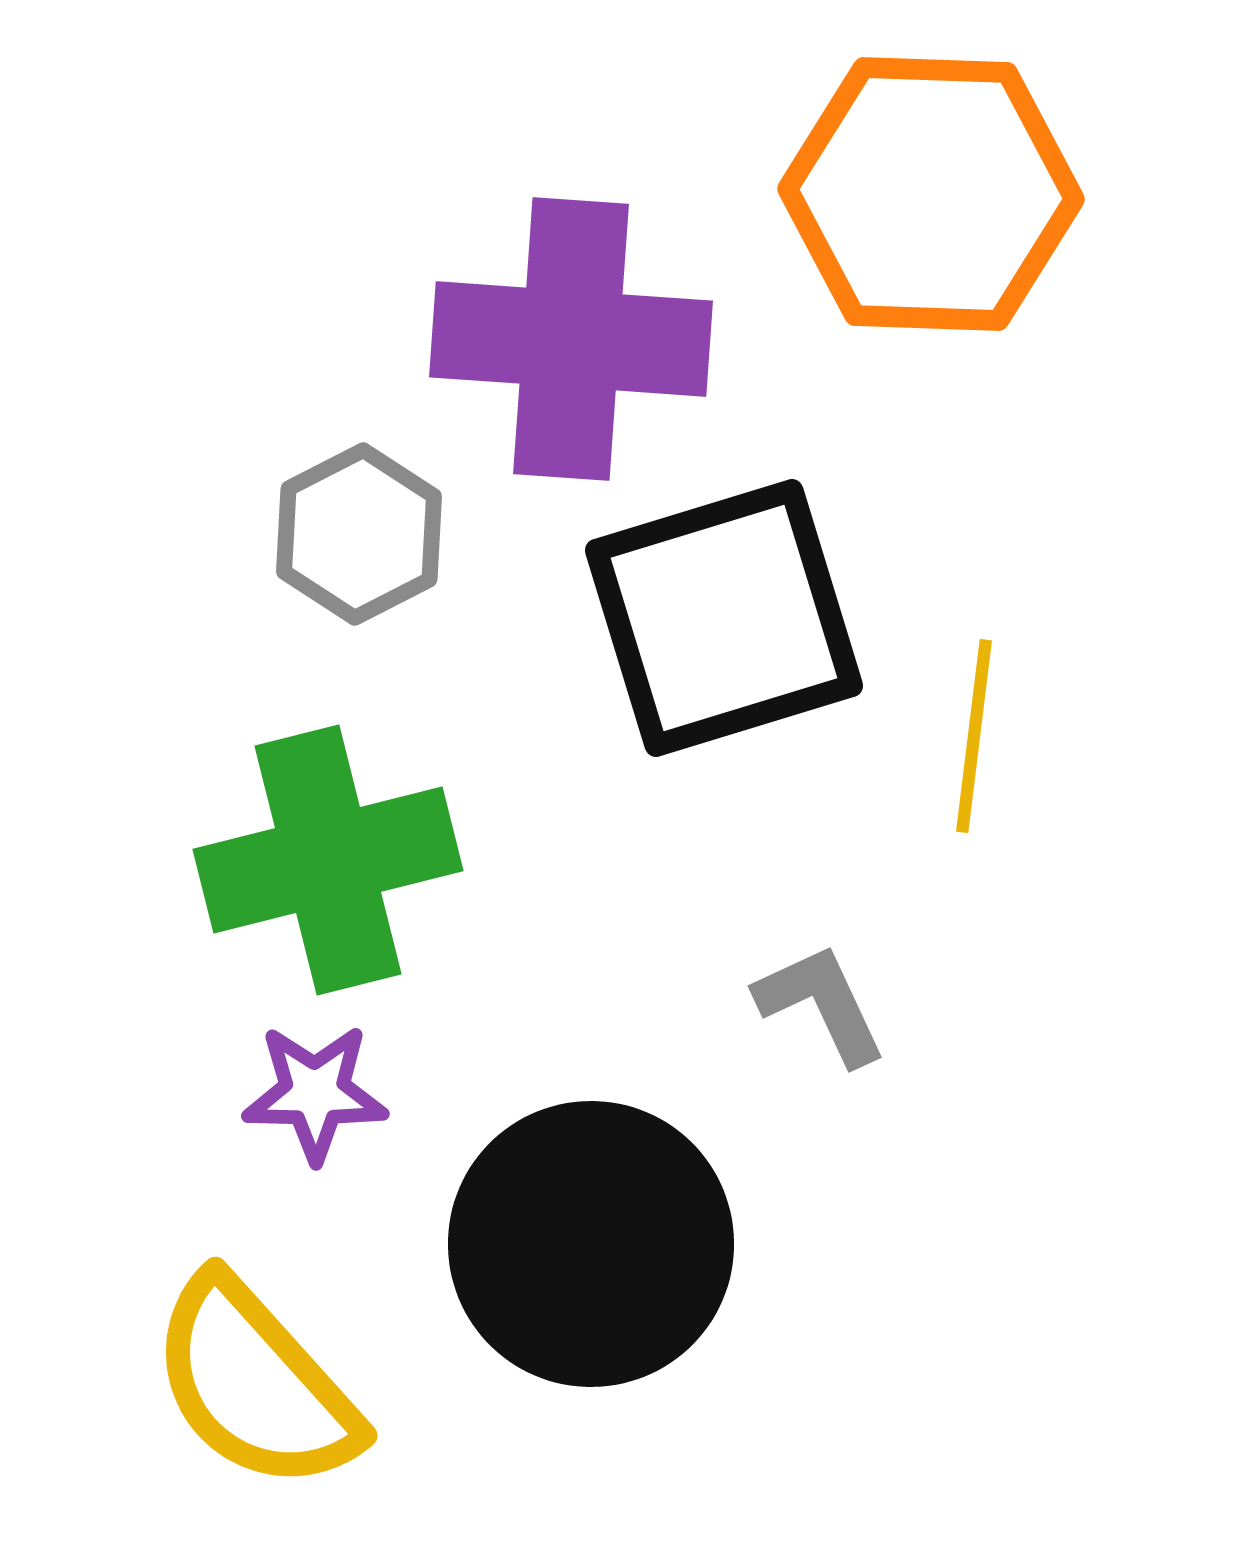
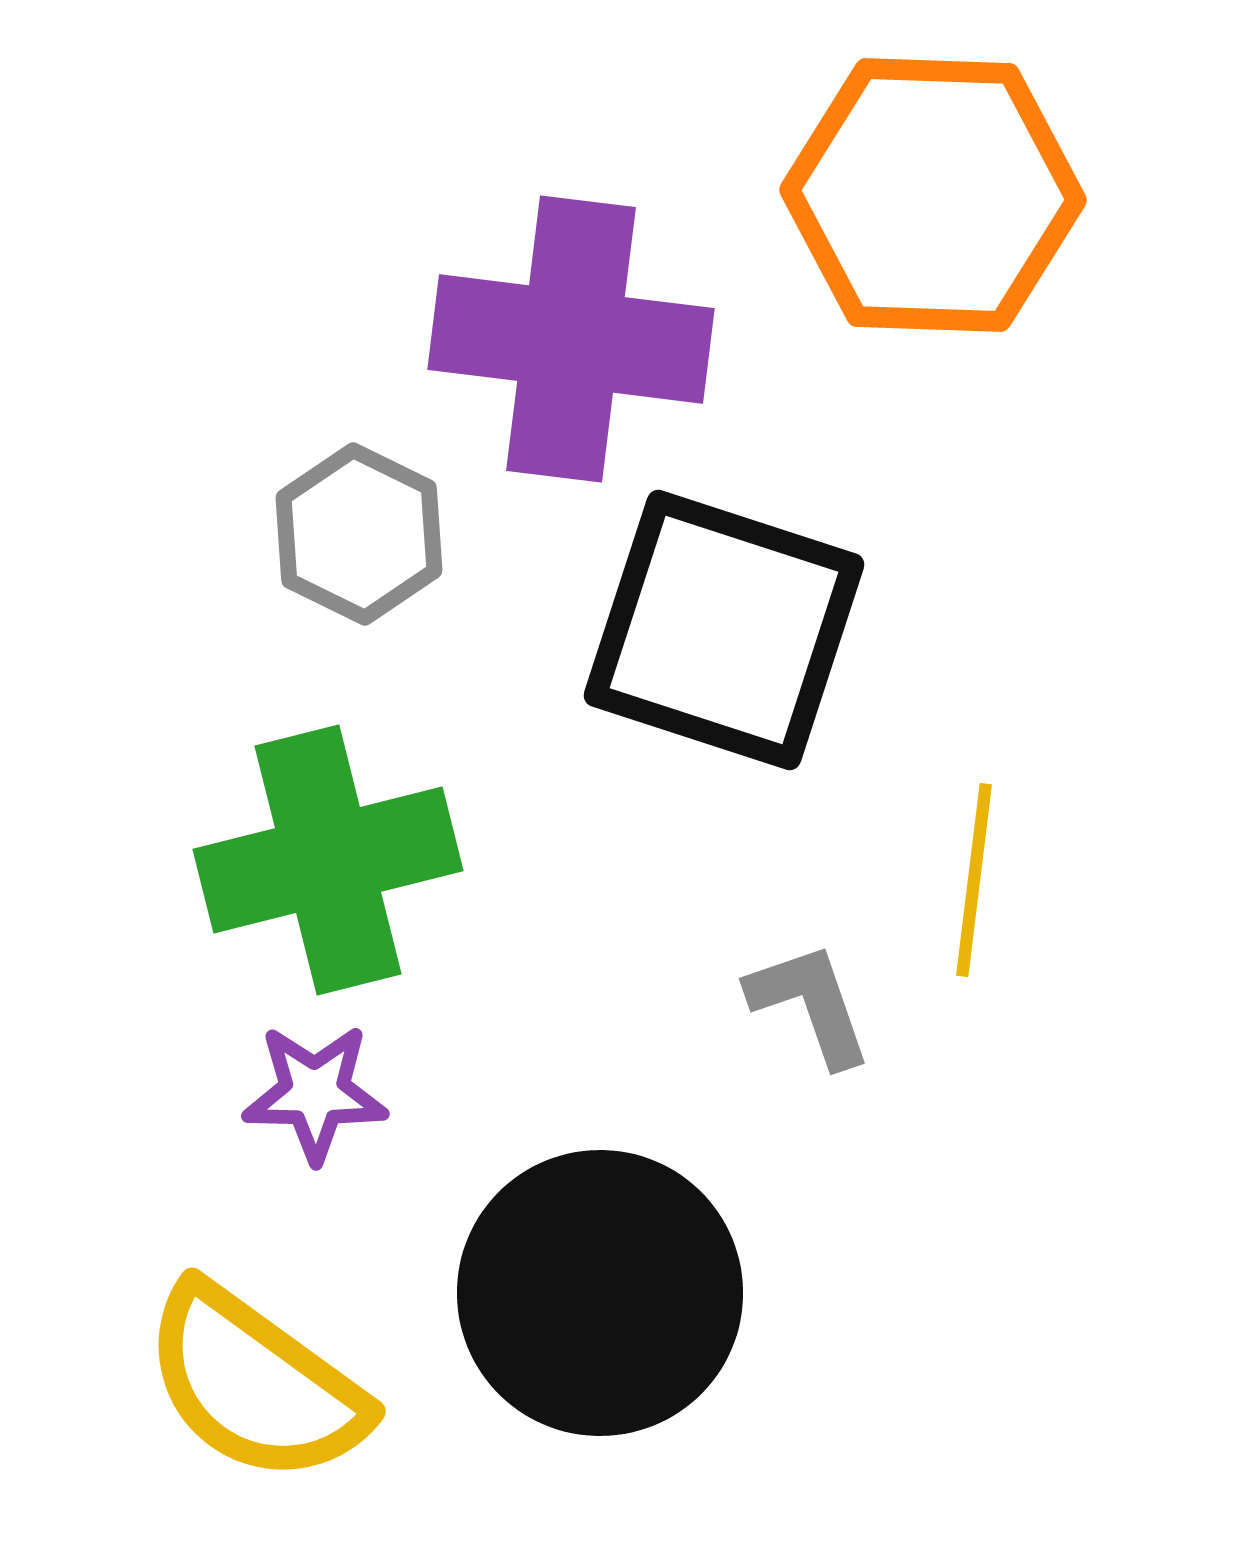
orange hexagon: moved 2 px right, 1 px down
purple cross: rotated 3 degrees clockwise
gray hexagon: rotated 7 degrees counterclockwise
black square: moved 12 px down; rotated 35 degrees clockwise
yellow line: moved 144 px down
gray L-shape: moved 11 px left; rotated 6 degrees clockwise
black circle: moved 9 px right, 49 px down
yellow semicircle: rotated 12 degrees counterclockwise
